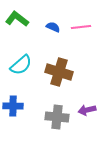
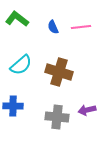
blue semicircle: rotated 136 degrees counterclockwise
